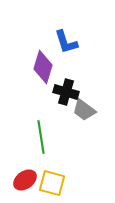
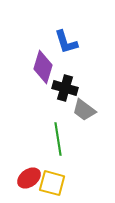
black cross: moved 1 px left, 4 px up
green line: moved 17 px right, 2 px down
red ellipse: moved 4 px right, 2 px up
